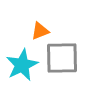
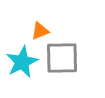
cyan star: moved 3 px up
